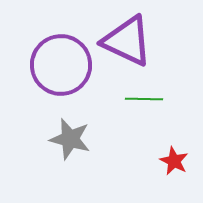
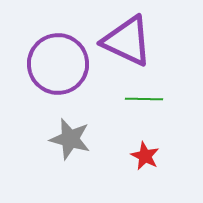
purple circle: moved 3 px left, 1 px up
red star: moved 29 px left, 5 px up
